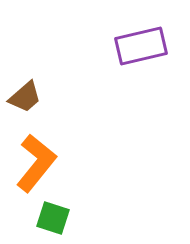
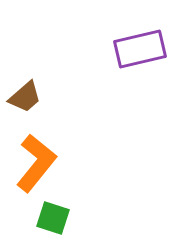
purple rectangle: moved 1 px left, 3 px down
